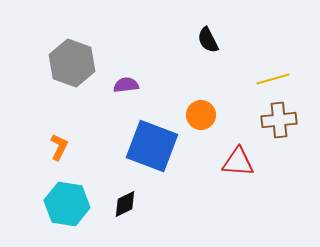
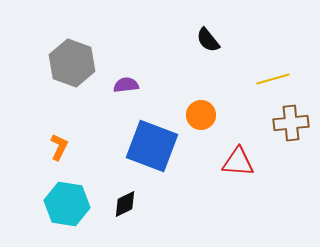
black semicircle: rotated 12 degrees counterclockwise
brown cross: moved 12 px right, 3 px down
